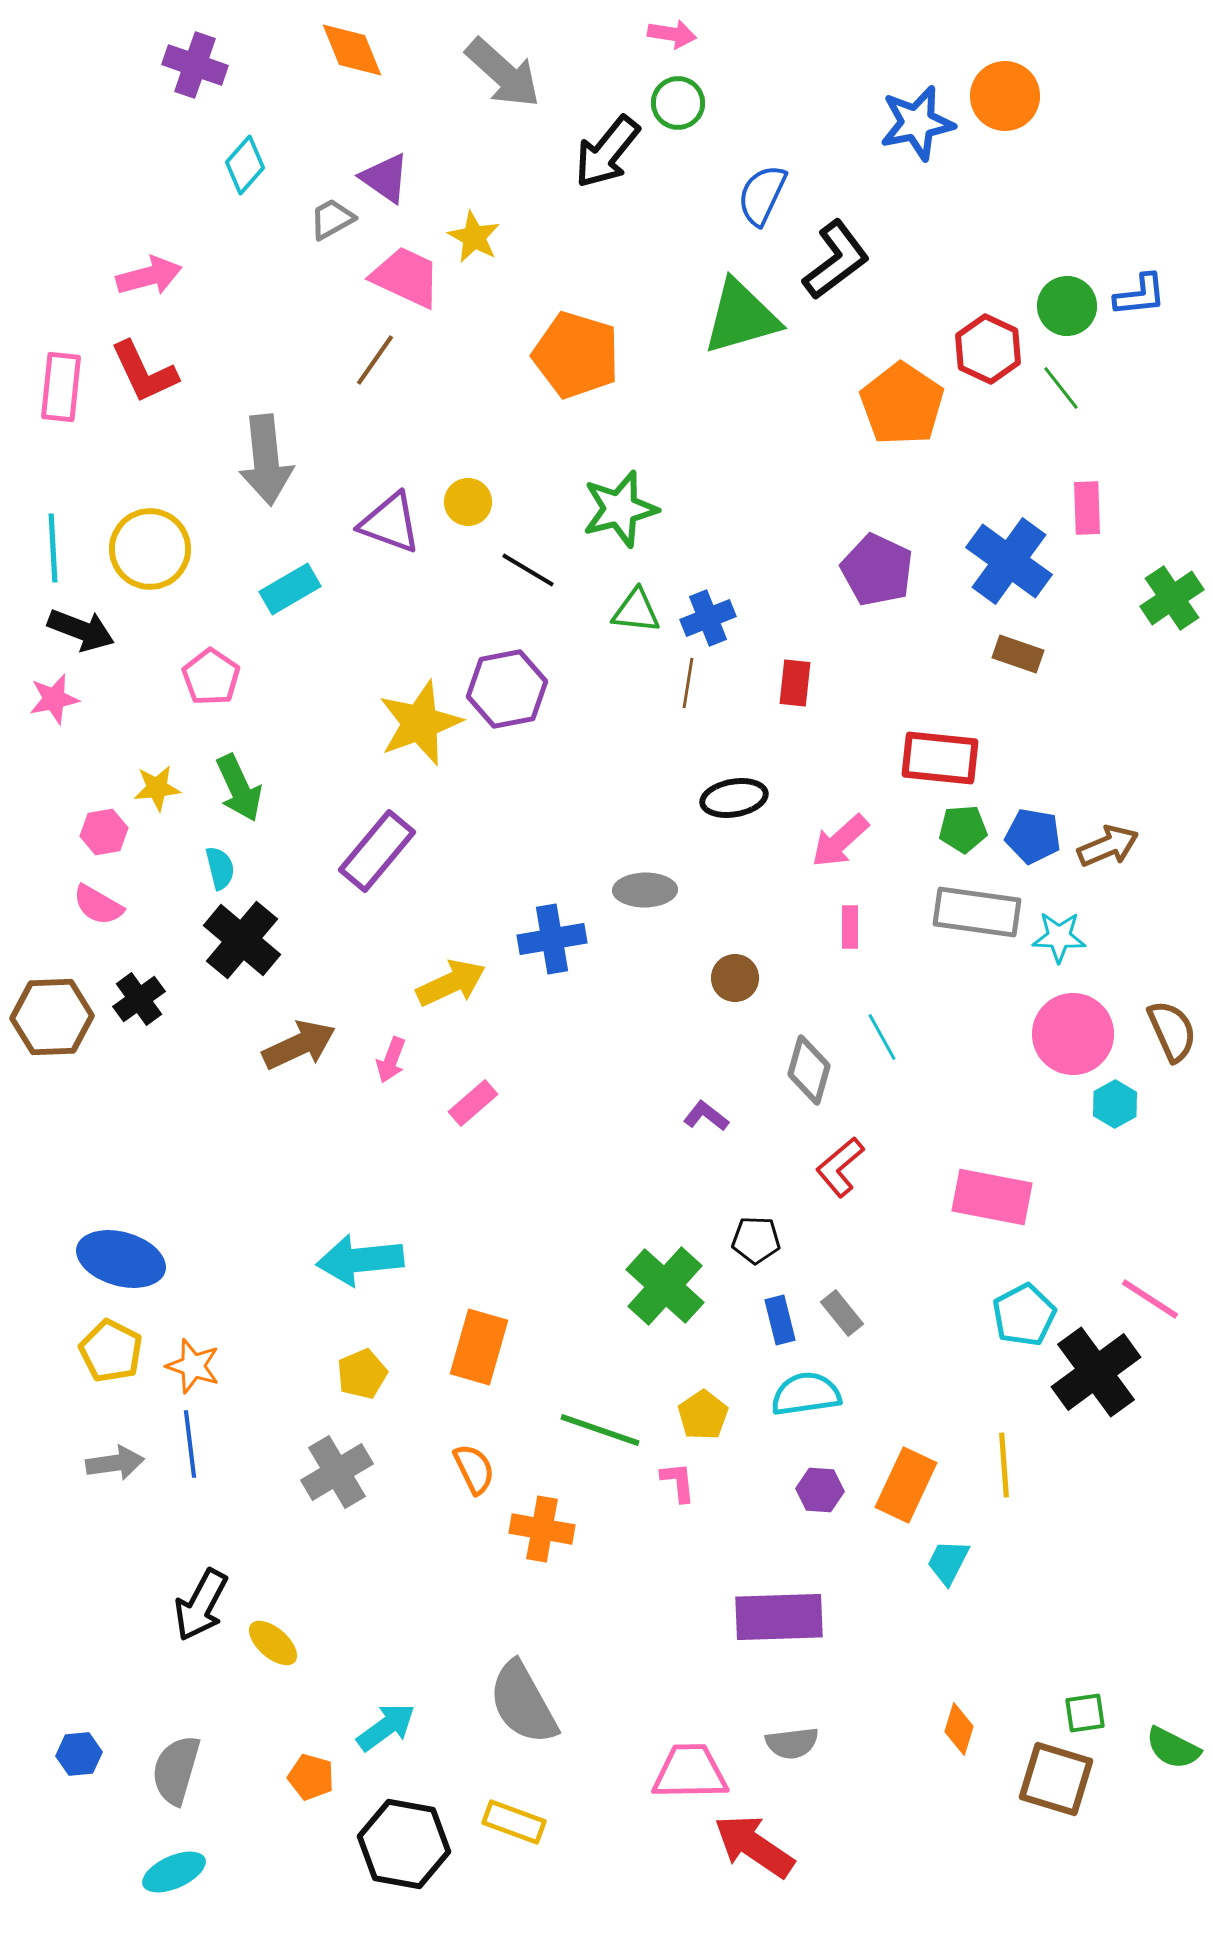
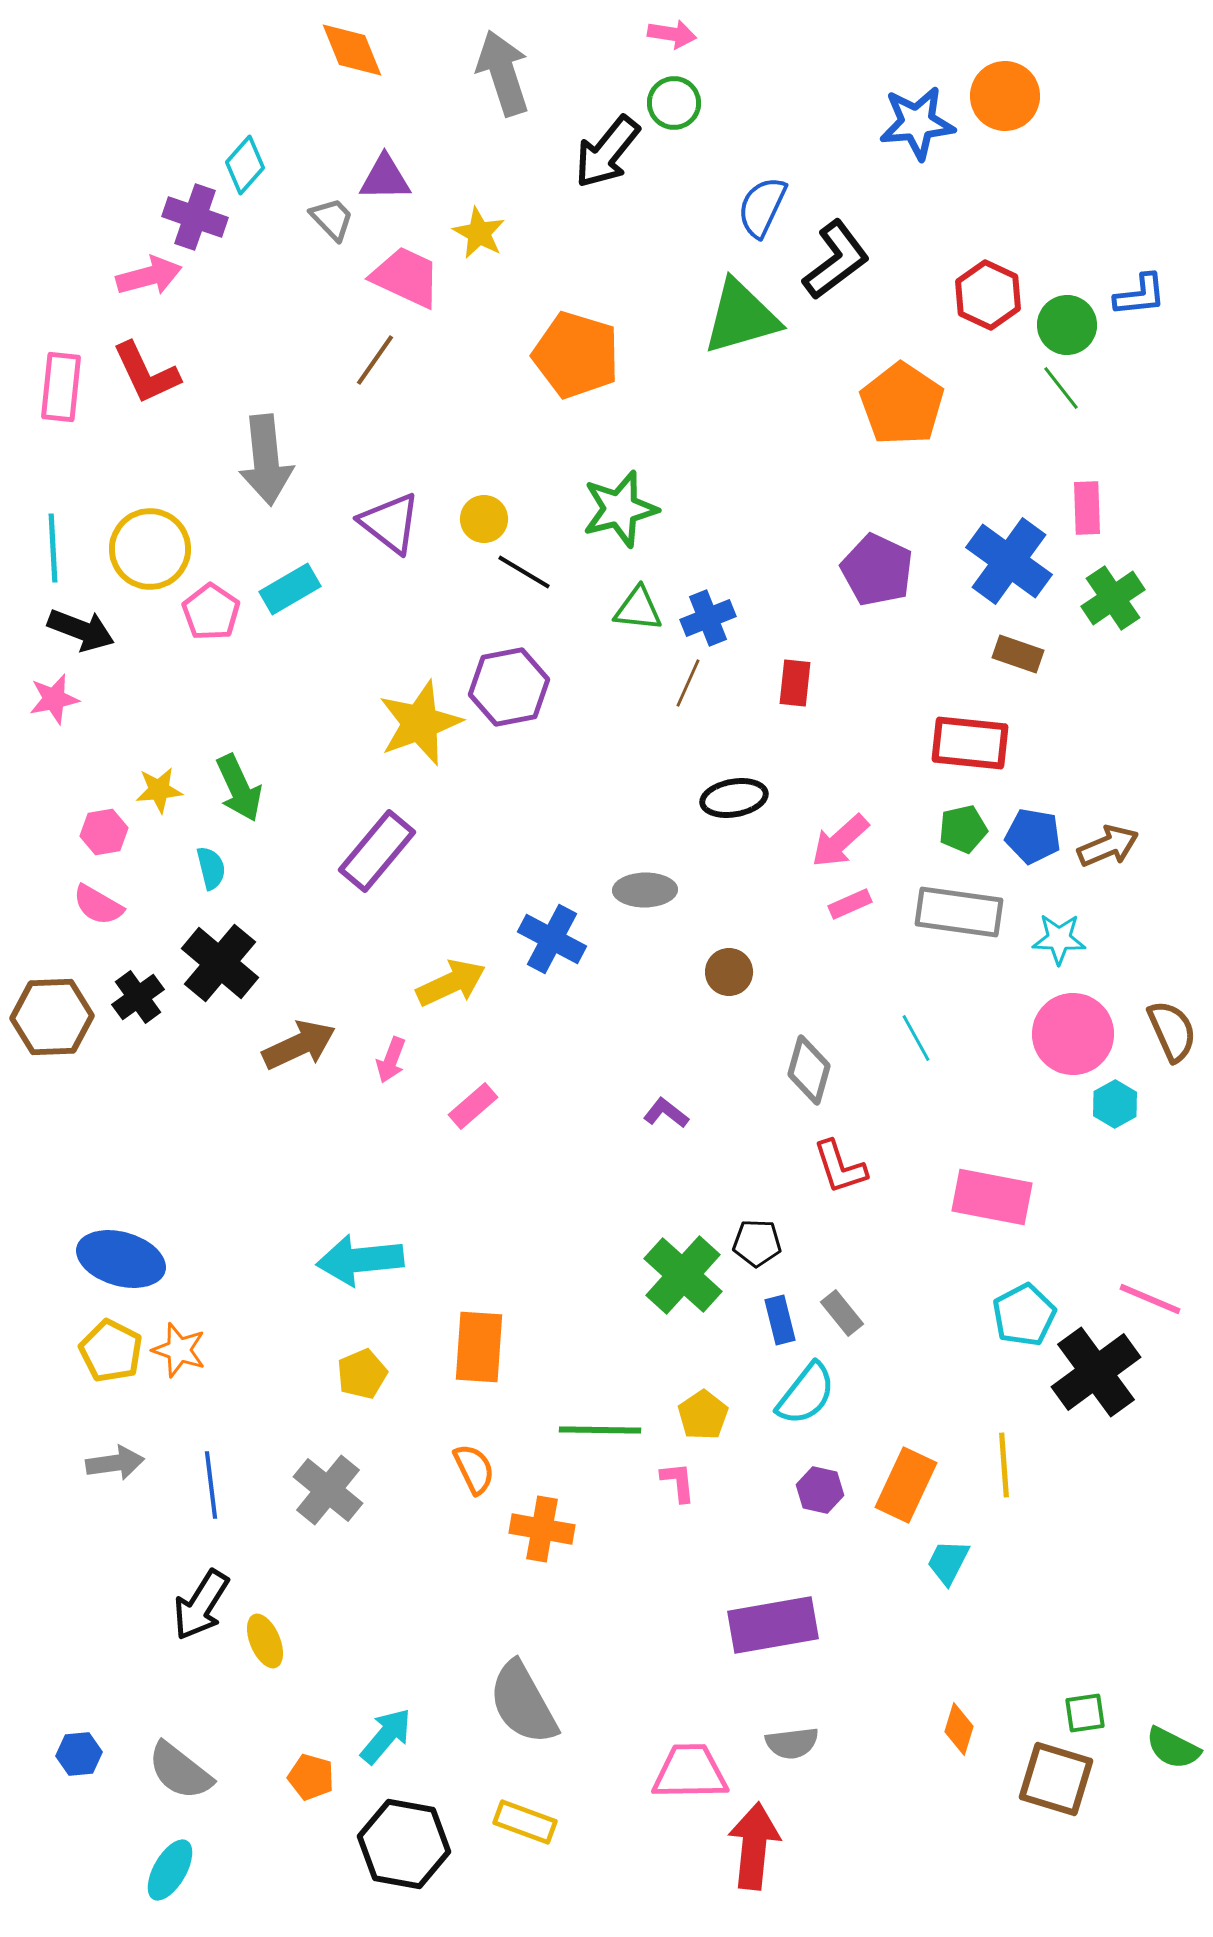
purple cross at (195, 65): moved 152 px down
gray arrow at (503, 73): rotated 150 degrees counterclockwise
green circle at (678, 103): moved 4 px left
blue star at (917, 123): rotated 6 degrees clockwise
purple triangle at (385, 178): rotated 36 degrees counterclockwise
blue semicircle at (762, 195): moved 12 px down
gray trapezoid at (332, 219): rotated 75 degrees clockwise
yellow star at (474, 237): moved 5 px right, 4 px up
green circle at (1067, 306): moved 19 px down
red hexagon at (988, 349): moved 54 px up
red L-shape at (144, 372): moved 2 px right, 1 px down
yellow circle at (468, 502): moved 16 px right, 17 px down
purple triangle at (390, 523): rotated 18 degrees clockwise
black line at (528, 570): moved 4 px left, 2 px down
green cross at (1172, 598): moved 59 px left
green triangle at (636, 611): moved 2 px right, 2 px up
pink pentagon at (211, 677): moved 65 px up
brown line at (688, 683): rotated 15 degrees clockwise
purple hexagon at (507, 689): moved 2 px right, 2 px up
red rectangle at (940, 758): moved 30 px right, 15 px up
yellow star at (157, 788): moved 2 px right, 2 px down
green pentagon at (963, 829): rotated 9 degrees counterclockwise
cyan semicircle at (220, 868): moved 9 px left
gray rectangle at (977, 912): moved 18 px left
pink rectangle at (850, 927): moved 23 px up; rotated 66 degrees clockwise
cyan star at (1059, 937): moved 2 px down
blue cross at (552, 939): rotated 38 degrees clockwise
black cross at (242, 940): moved 22 px left, 23 px down
brown circle at (735, 978): moved 6 px left, 6 px up
black cross at (139, 999): moved 1 px left, 2 px up
cyan line at (882, 1037): moved 34 px right, 1 px down
pink rectangle at (473, 1103): moved 3 px down
purple L-shape at (706, 1116): moved 40 px left, 3 px up
red L-shape at (840, 1167): rotated 68 degrees counterclockwise
black pentagon at (756, 1240): moved 1 px right, 3 px down
green cross at (665, 1286): moved 18 px right, 11 px up
pink line at (1150, 1299): rotated 10 degrees counterclockwise
orange rectangle at (479, 1347): rotated 12 degrees counterclockwise
orange star at (193, 1366): moved 14 px left, 16 px up
cyan semicircle at (806, 1394): rotated 136 degrees clockwise
green line at (600, 1430): rotated 18 degrees counterclockwise
blue line at (190, 1444): moved 21 px right, 41 px down
gray cross at (337, 1472): moved 9 px left, 18 px down; rotated 20 degrees counterclockwise
purple hexagon at (820, 1490): rotated 9 degrees clockwise
black arrow at (201, 1605): rotated 4 degrees clockwise
purple rectangle at (779, 1617): moved 6 px left, 8 px down; rotated 8 degrees counterclockwise
yellow ellipse at (273, 1643): moved 8 px left, 2 px up; rotated 26 degrees clockwise
cyan arrow at (386, 1727): moved 9 px down; rotated 14 degrees counterclockwise
gray semicircle at (176, 1770): moved 4 px right, 1 px down; rotated 68 degrees counterclockwise
yellow rectangle at (514, 1822): moved 11 px right
red arrow at (754, 1846): rotated 62 degrees clockwise
cyan ellipse at (174, 1872): moved 4 px left, 2 px up; rotated 36 degrees counterclockwise
